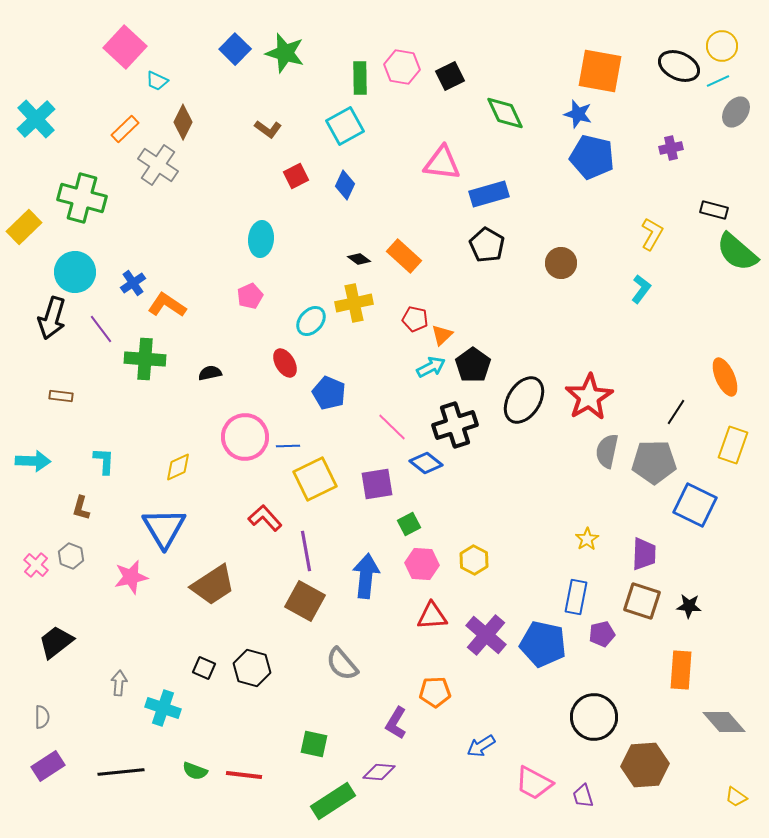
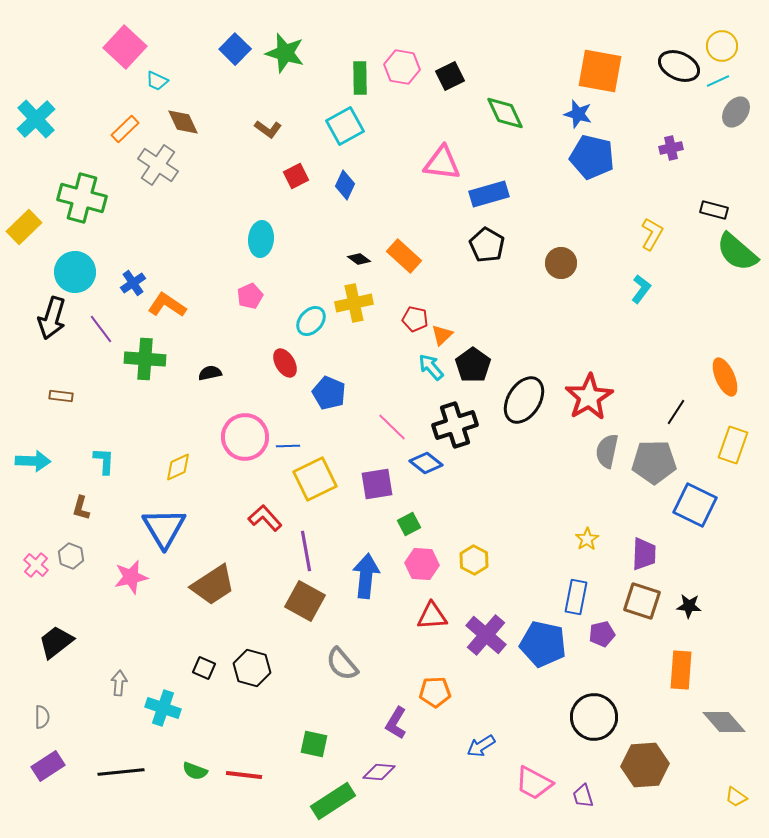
brown diamond at (183, 122): rotated 52 degrees counterclockwise
cyan arrow at (431, 367): rotated 104 degrees counterclockwise
